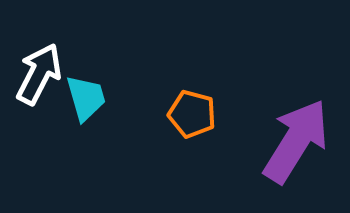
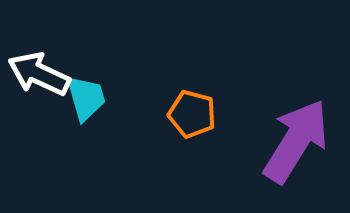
white arrow: rotated 92 degrees counterclockwise
